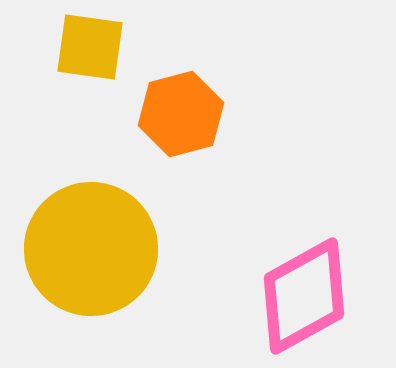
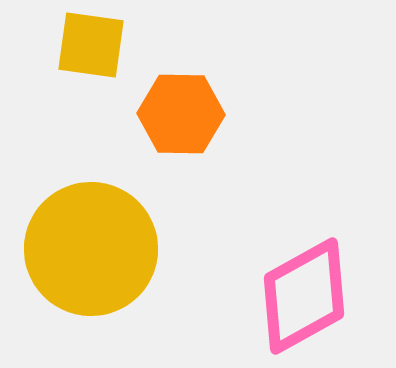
yellow square: moved 1 px right, 2 px up
orange hexagon: rotated 16 degrees clockwise
